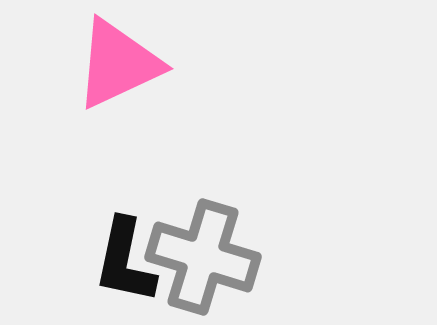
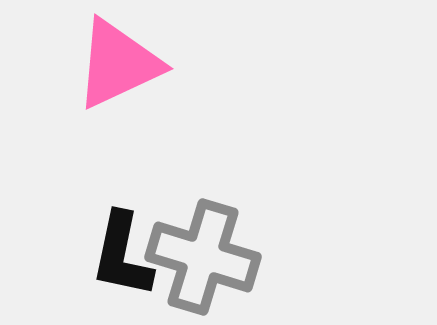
black L-shape: moved 3 px left, 6 px up
